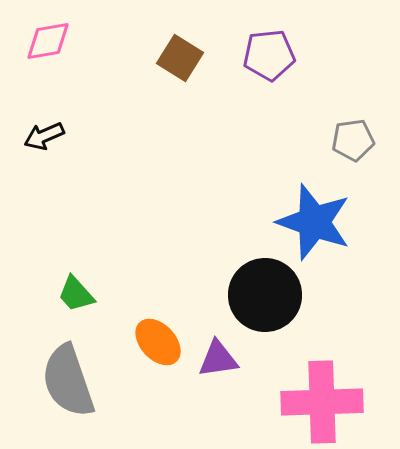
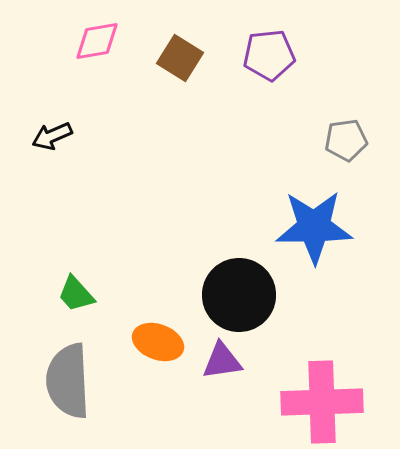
pink diamond: moved 49 px right
black arrow: moved 8 px right
gray pentagon: moved 7 px left
blue star: moved 5 px down; rotated 20 degrees counterclockwise
black circle: moved 26 px left
orange ellipse: rotated 27 degrees counterclockwise
purple triangle: moved 4 px right, 2 px down
gray semicircle: rotated 16 degrees clockwise
